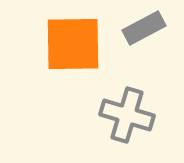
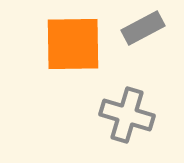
gray rectangle: moved 1 px left
